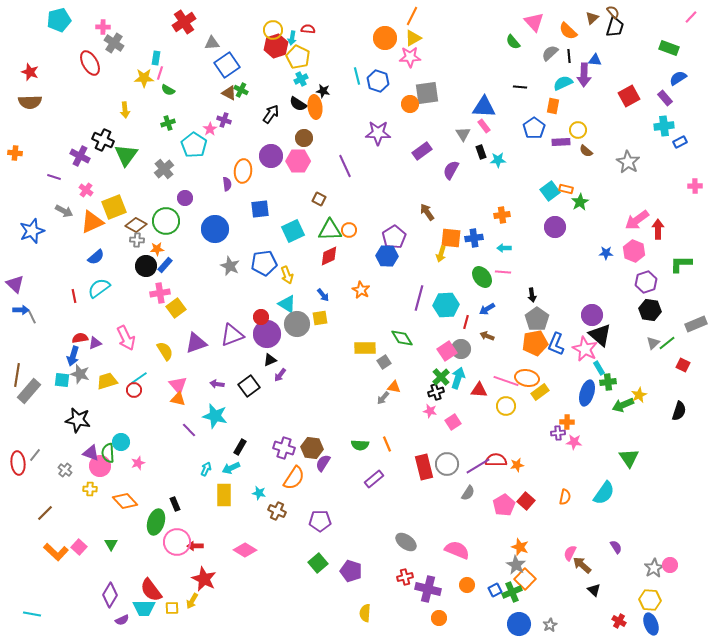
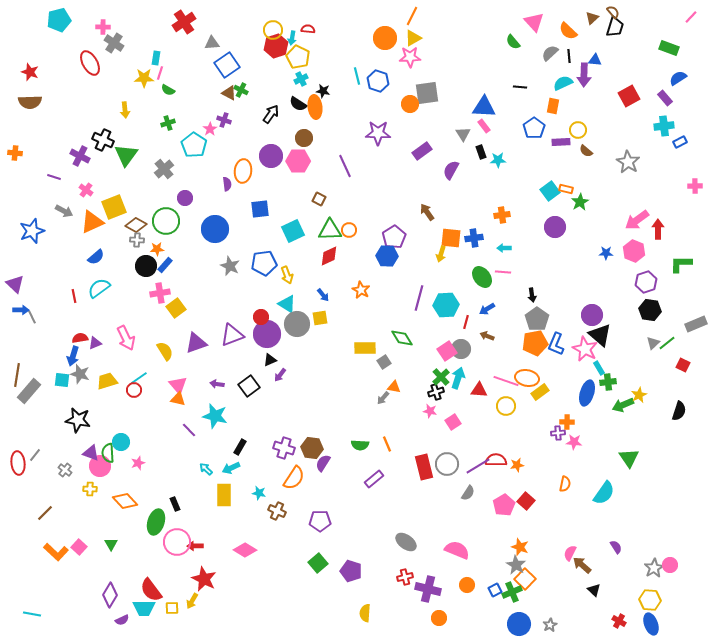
cyan arrow at (206, 469): rotated 72 degrees counterclockwise
orange semicircle at (565, 497): moved 13 px up
